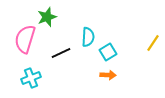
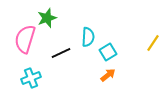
green star: moved 1 px down
orange arrow: rotated 42 degrees counterclockwise
